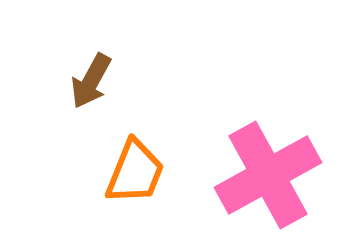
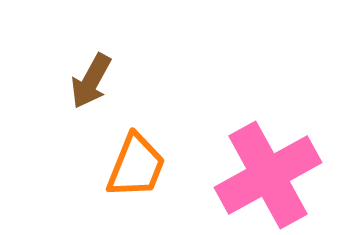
orange trapezoid: moved 1 px right, 6 px up
